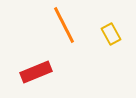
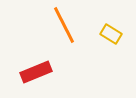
yellow rectangle: rotated 30 degrees counterclockwise
